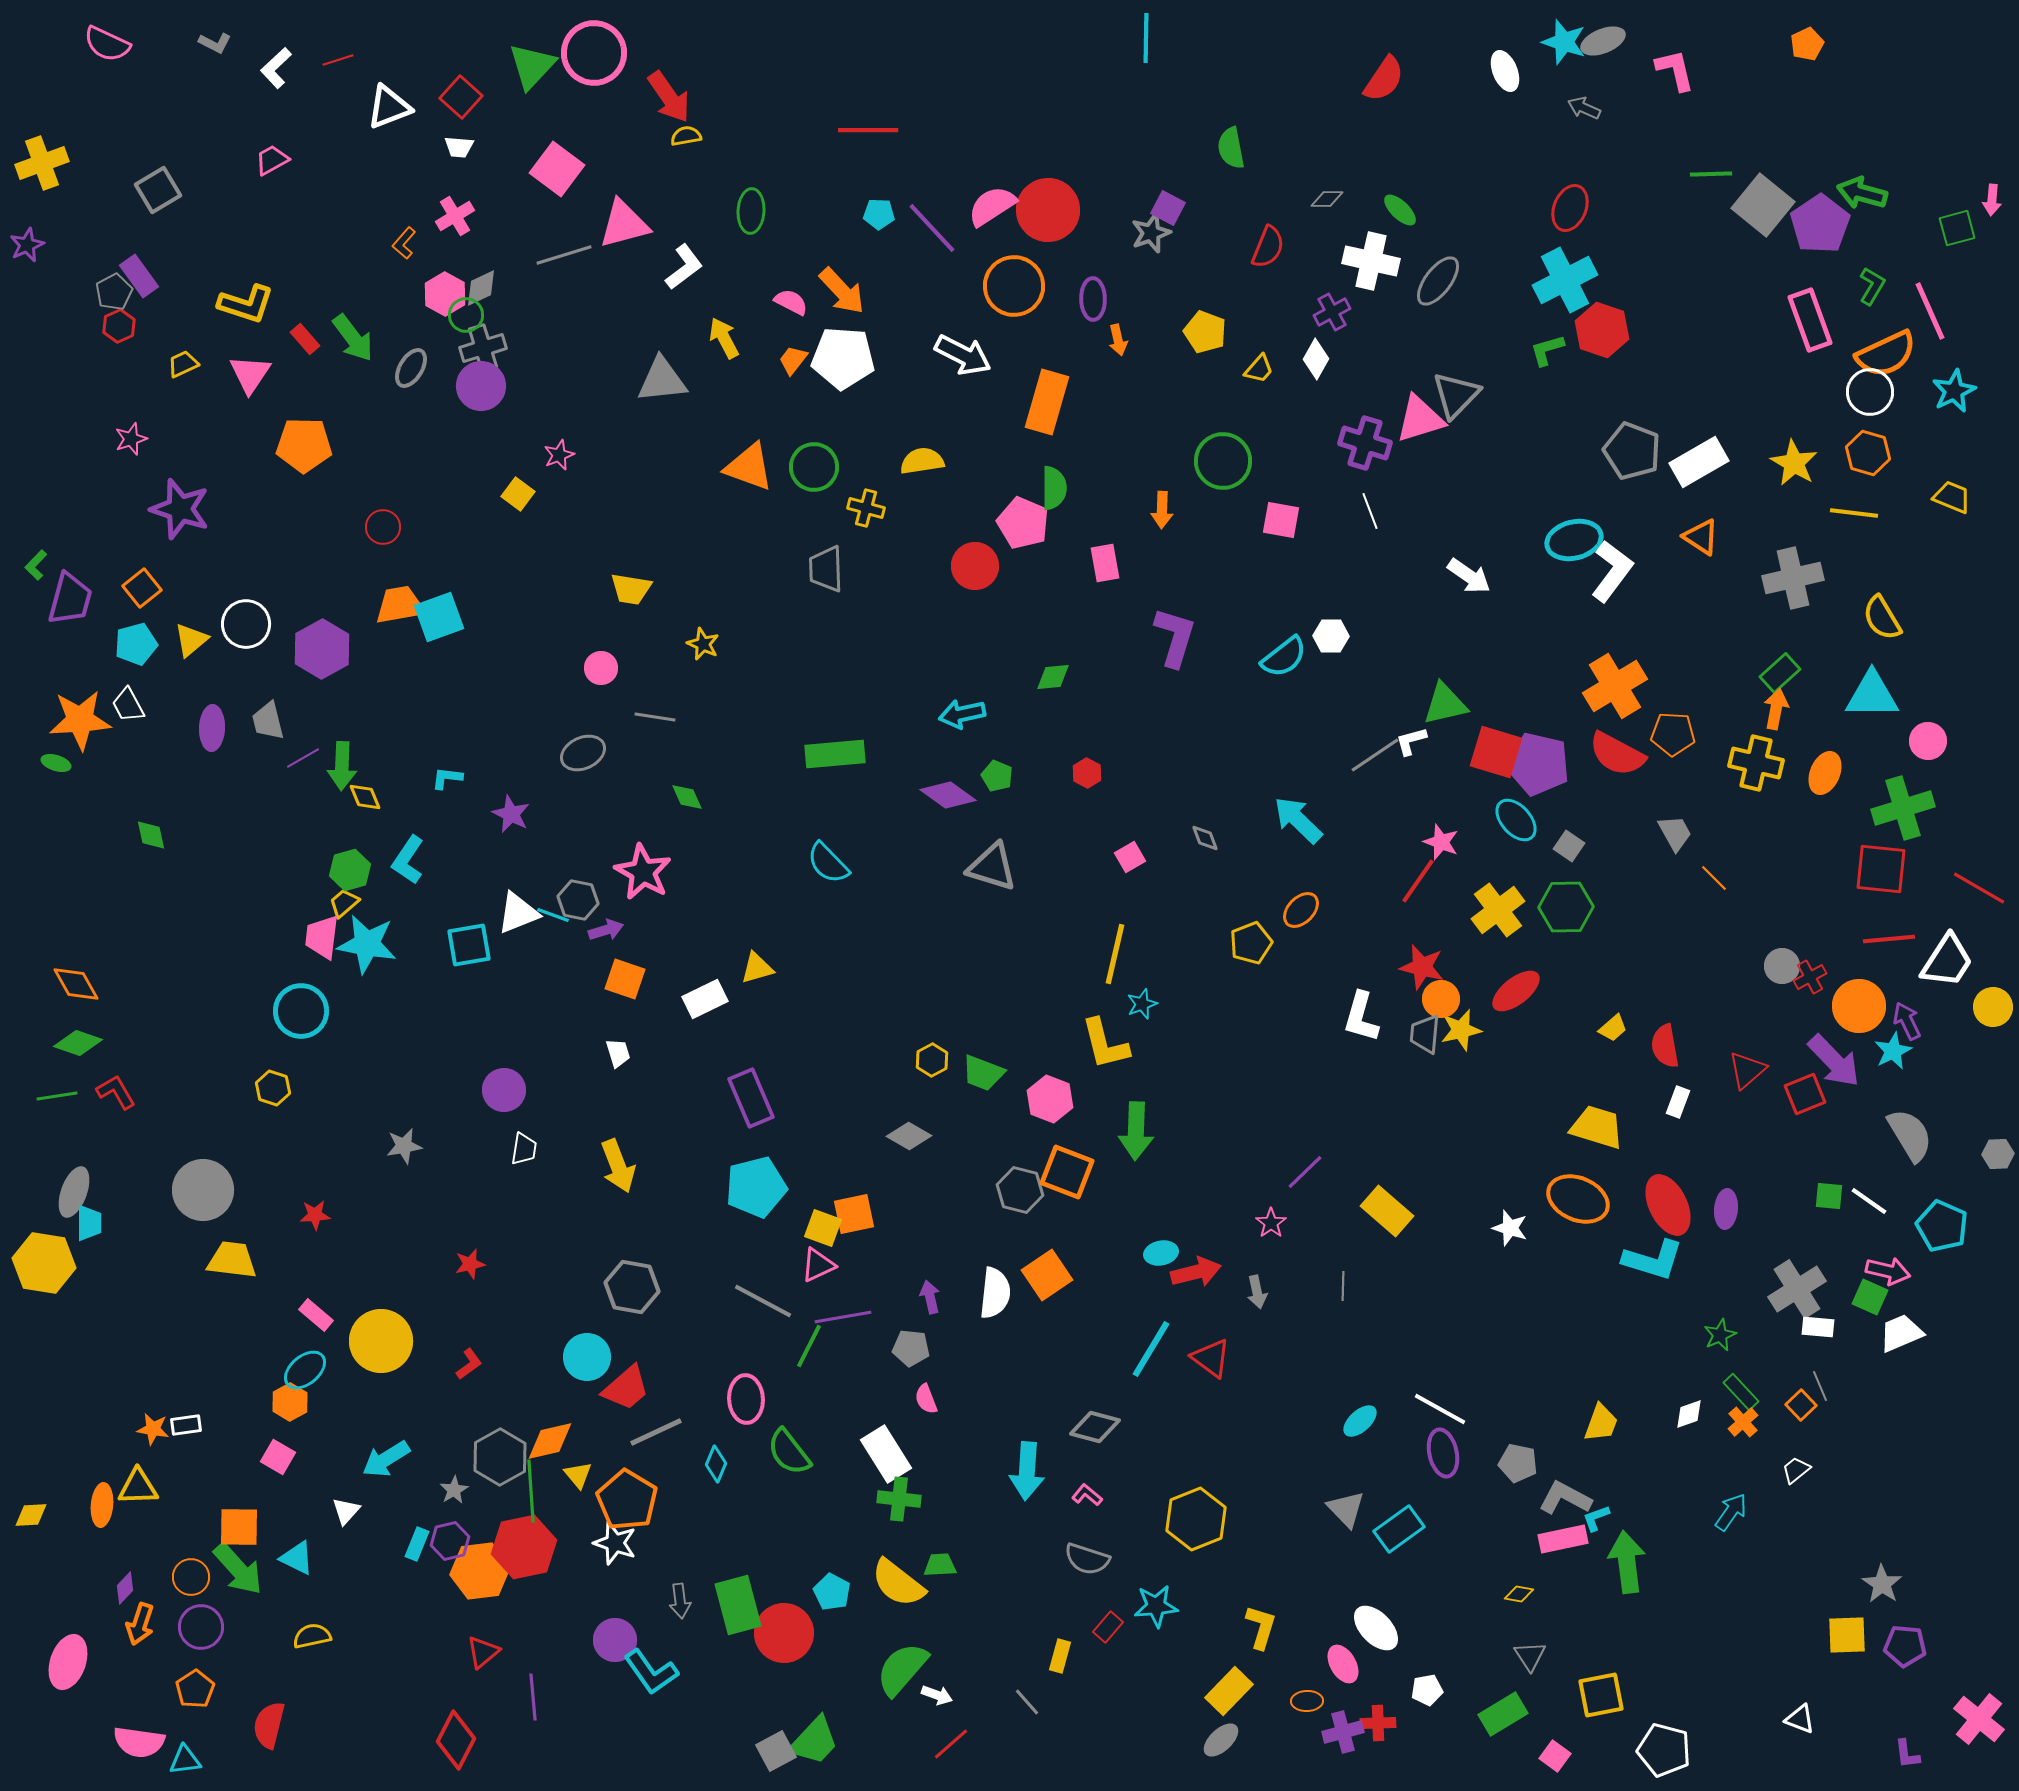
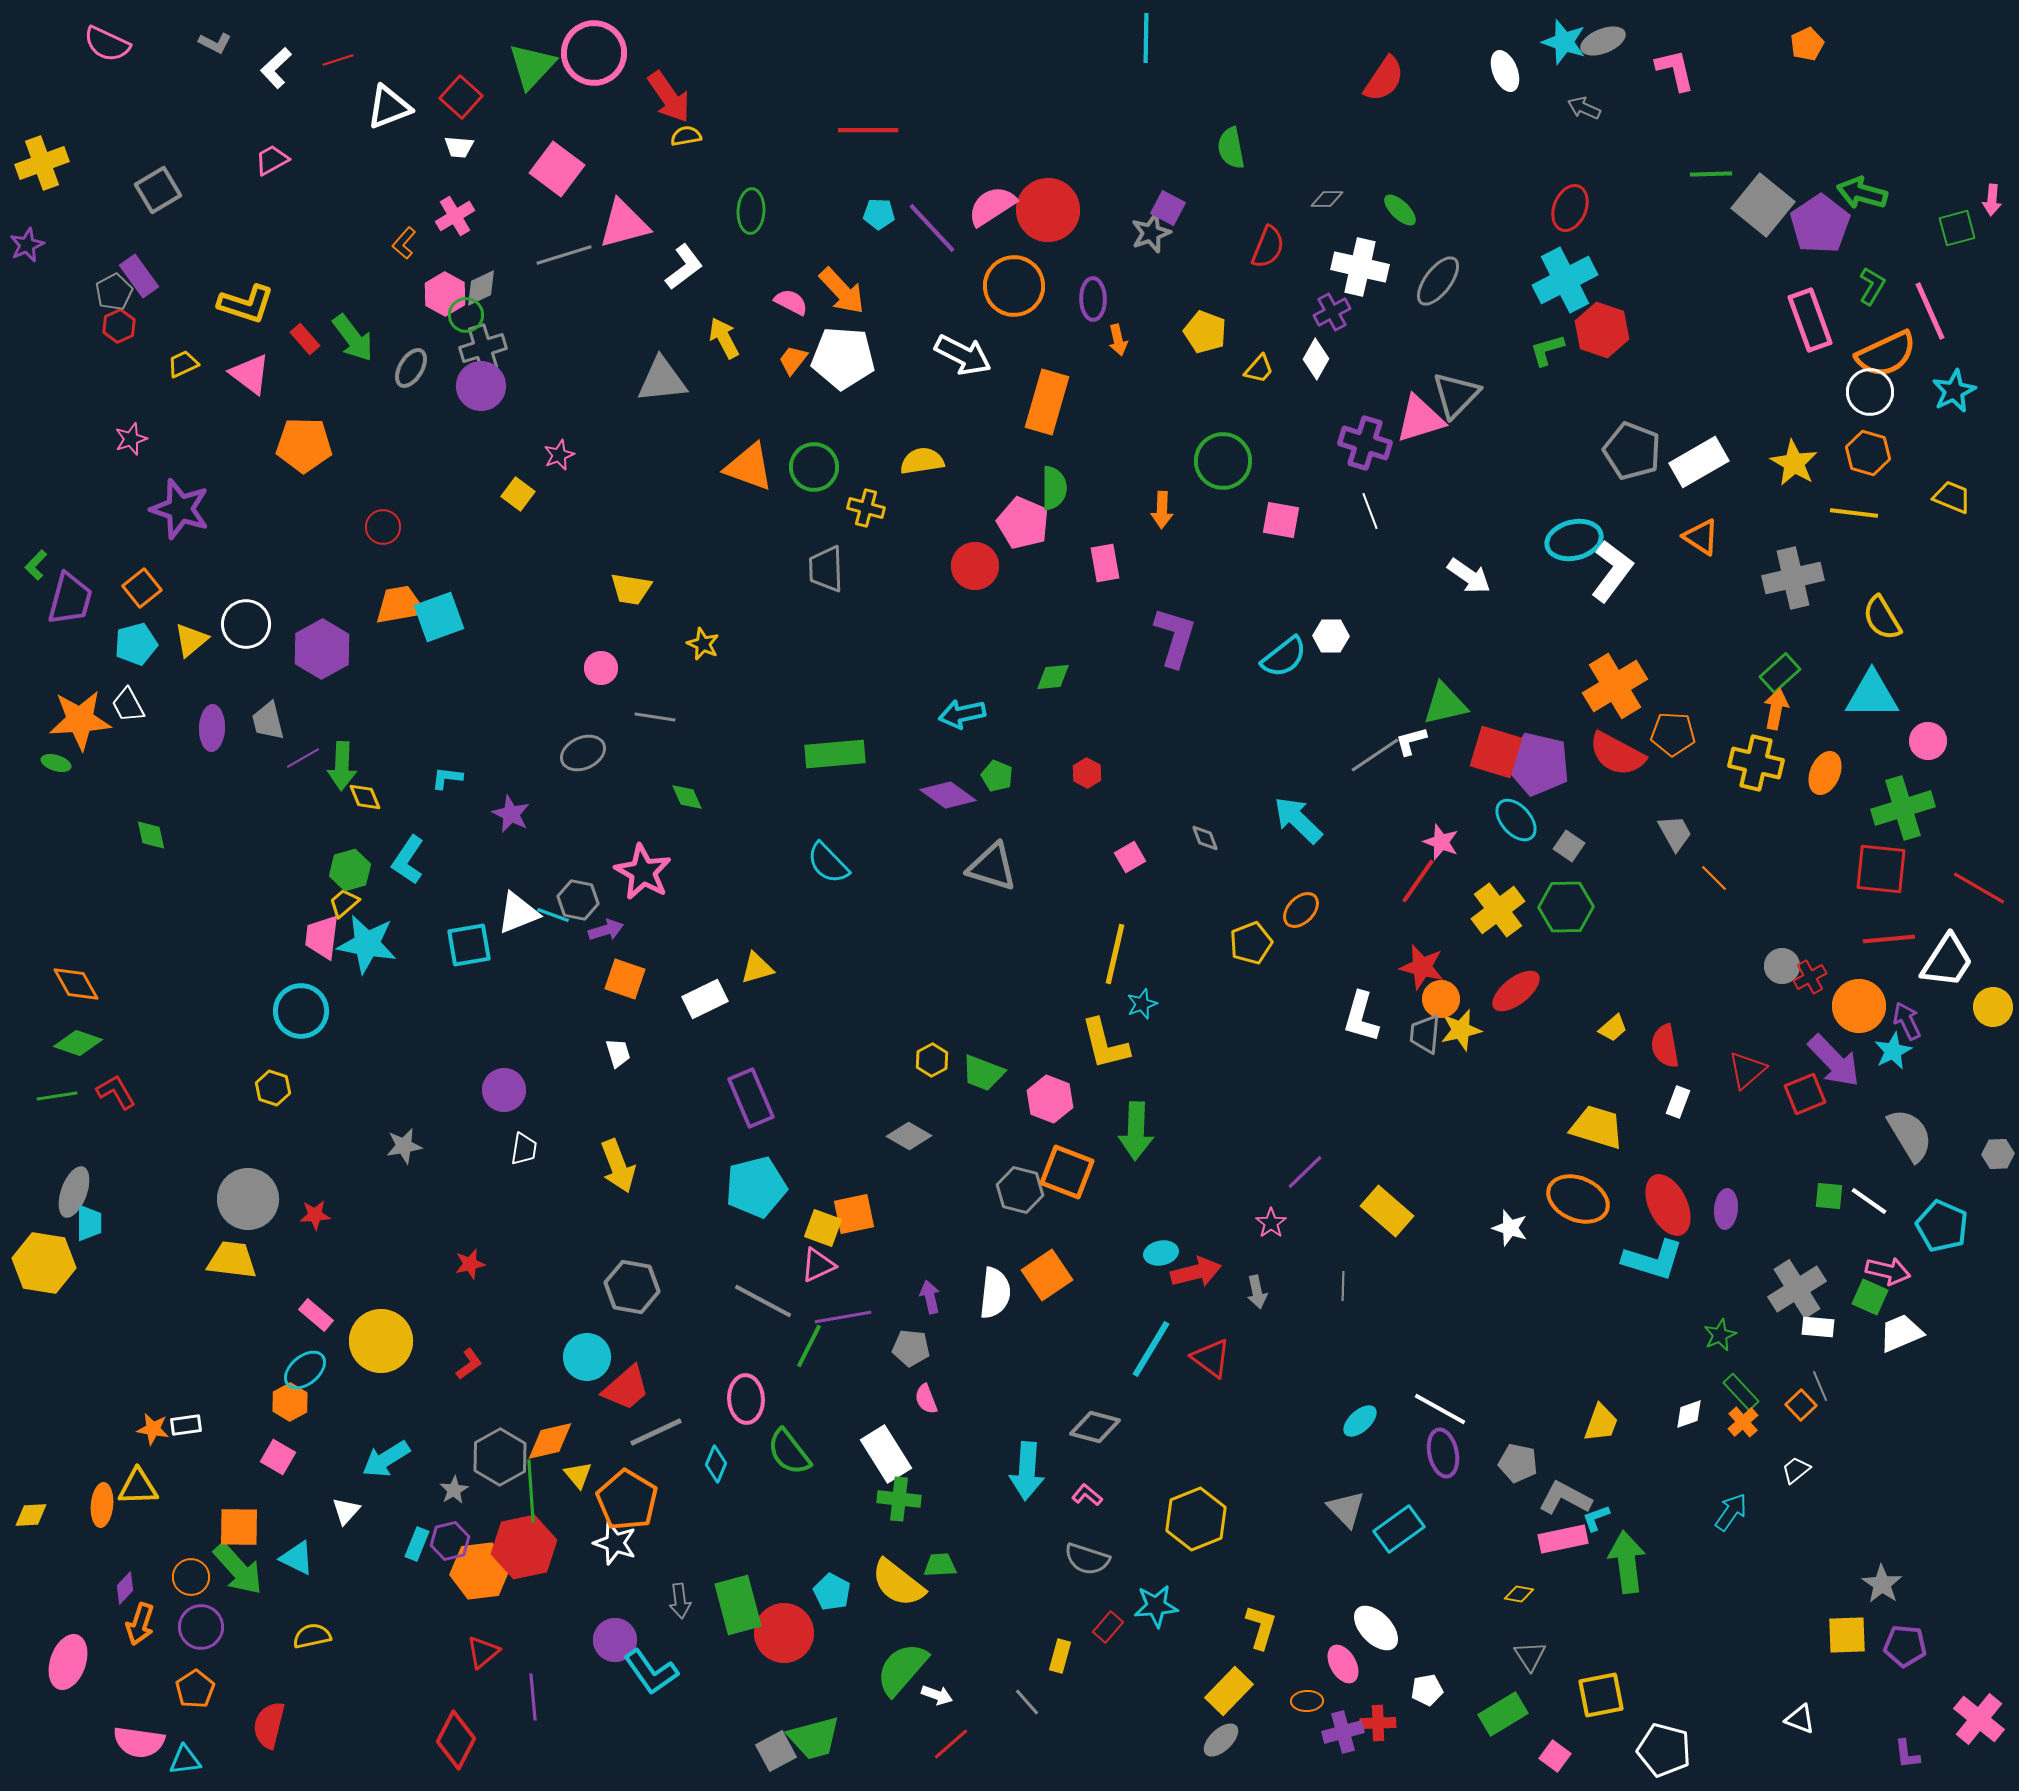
white cross at (1371, 261): moved 11 px left, 6 px down
pink triangle at (250, 374): rotated 27 degrees counterclockwise
gray circle at (203, 1190): moved 45 px right, 9 px down
green trapezoid at (814, 1741): moved 3 px up; rotated 32 degrees clockwise
